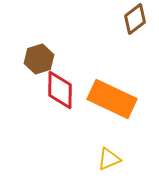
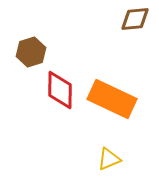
brown diamond: rotated 32 degrees clockwise
brown hexagon: moved 8 px left, 7 px up
